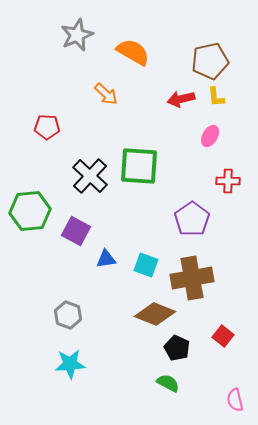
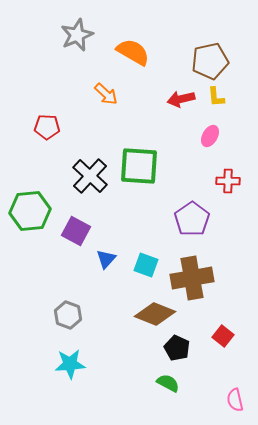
blue triangle: rotated 40 degrees counterclockwise
